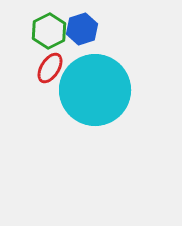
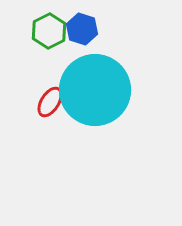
blue hexagon: rotated 24 degrees counterclockwise
red ellipse: moved 34 px down
